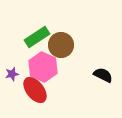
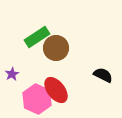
brown circle: moved 5 px left, 3 px down
pink hexagon: moved 6 px left, 32 px down
purple star: rotated 16 degrees counterclockwise
red ellipse: moved 21 px right
